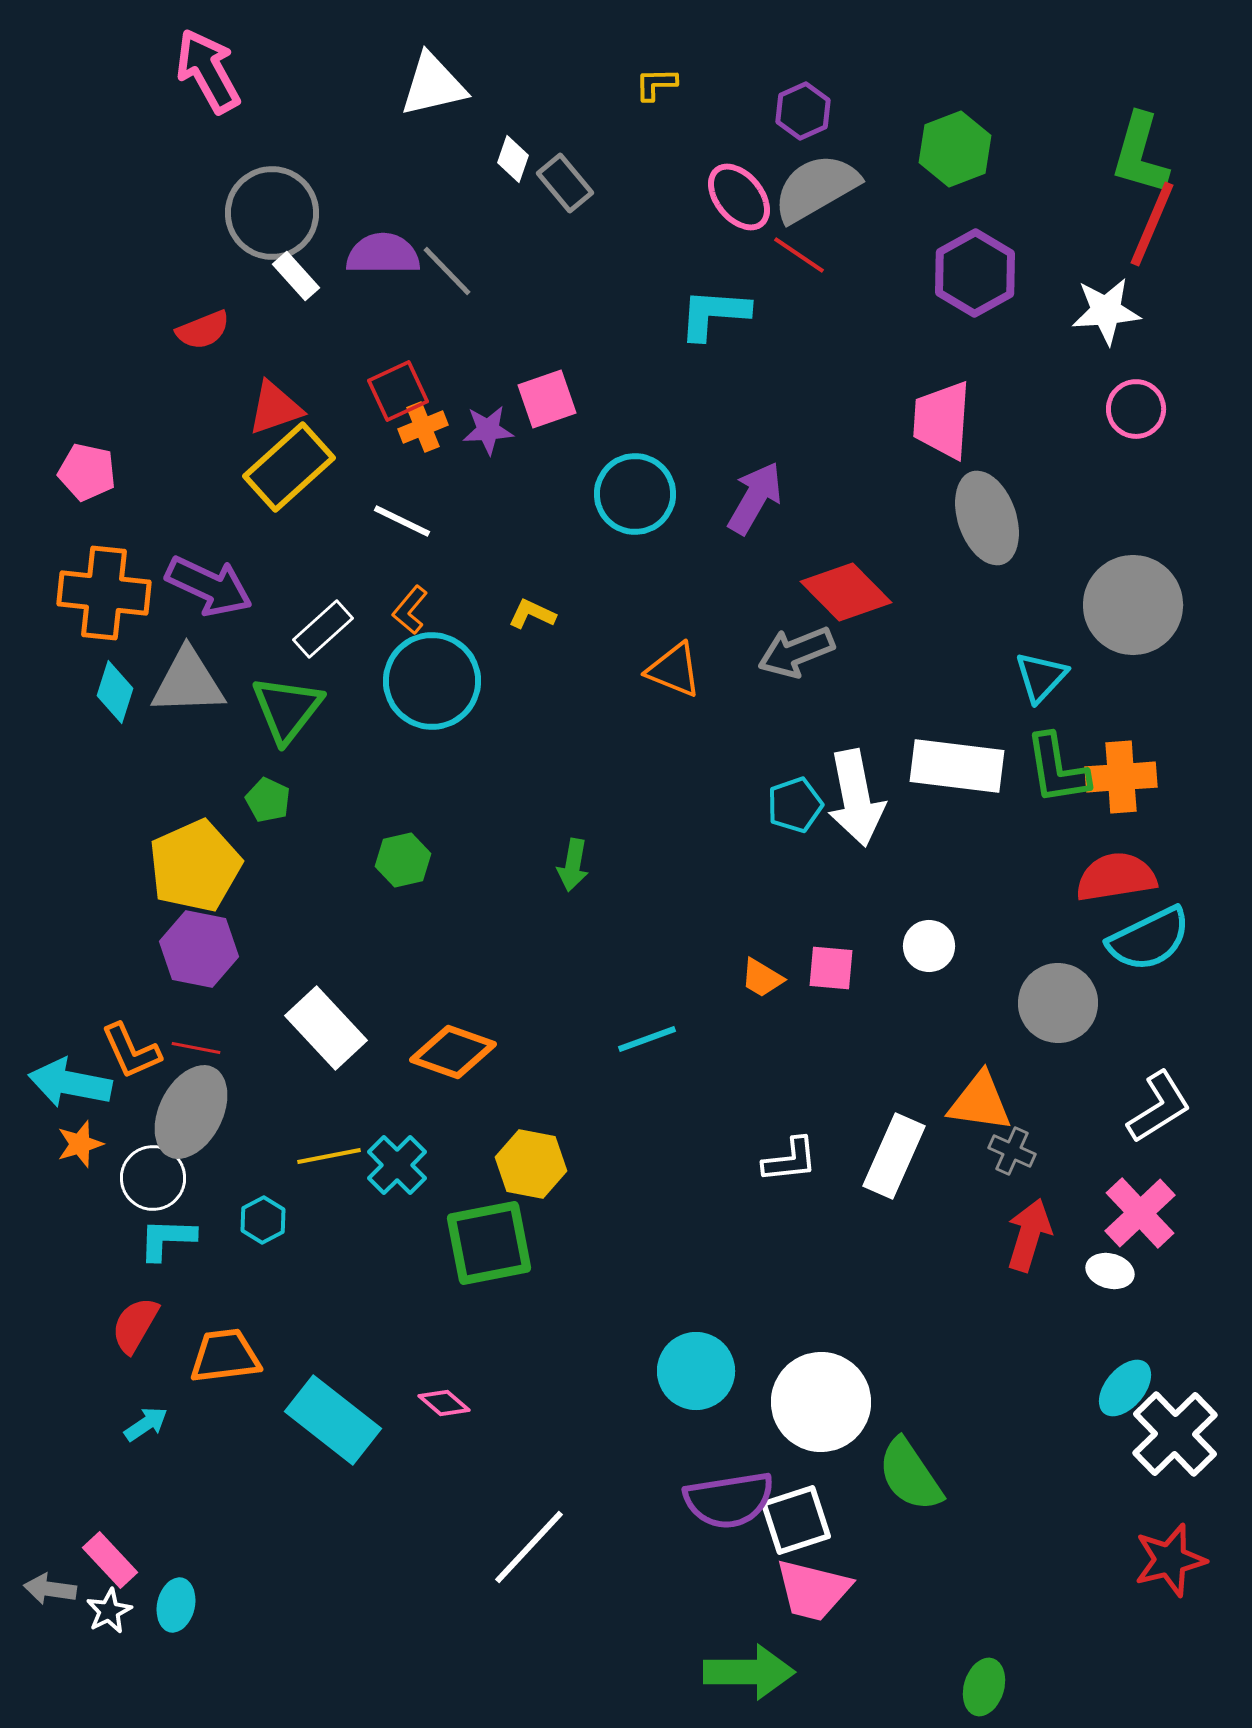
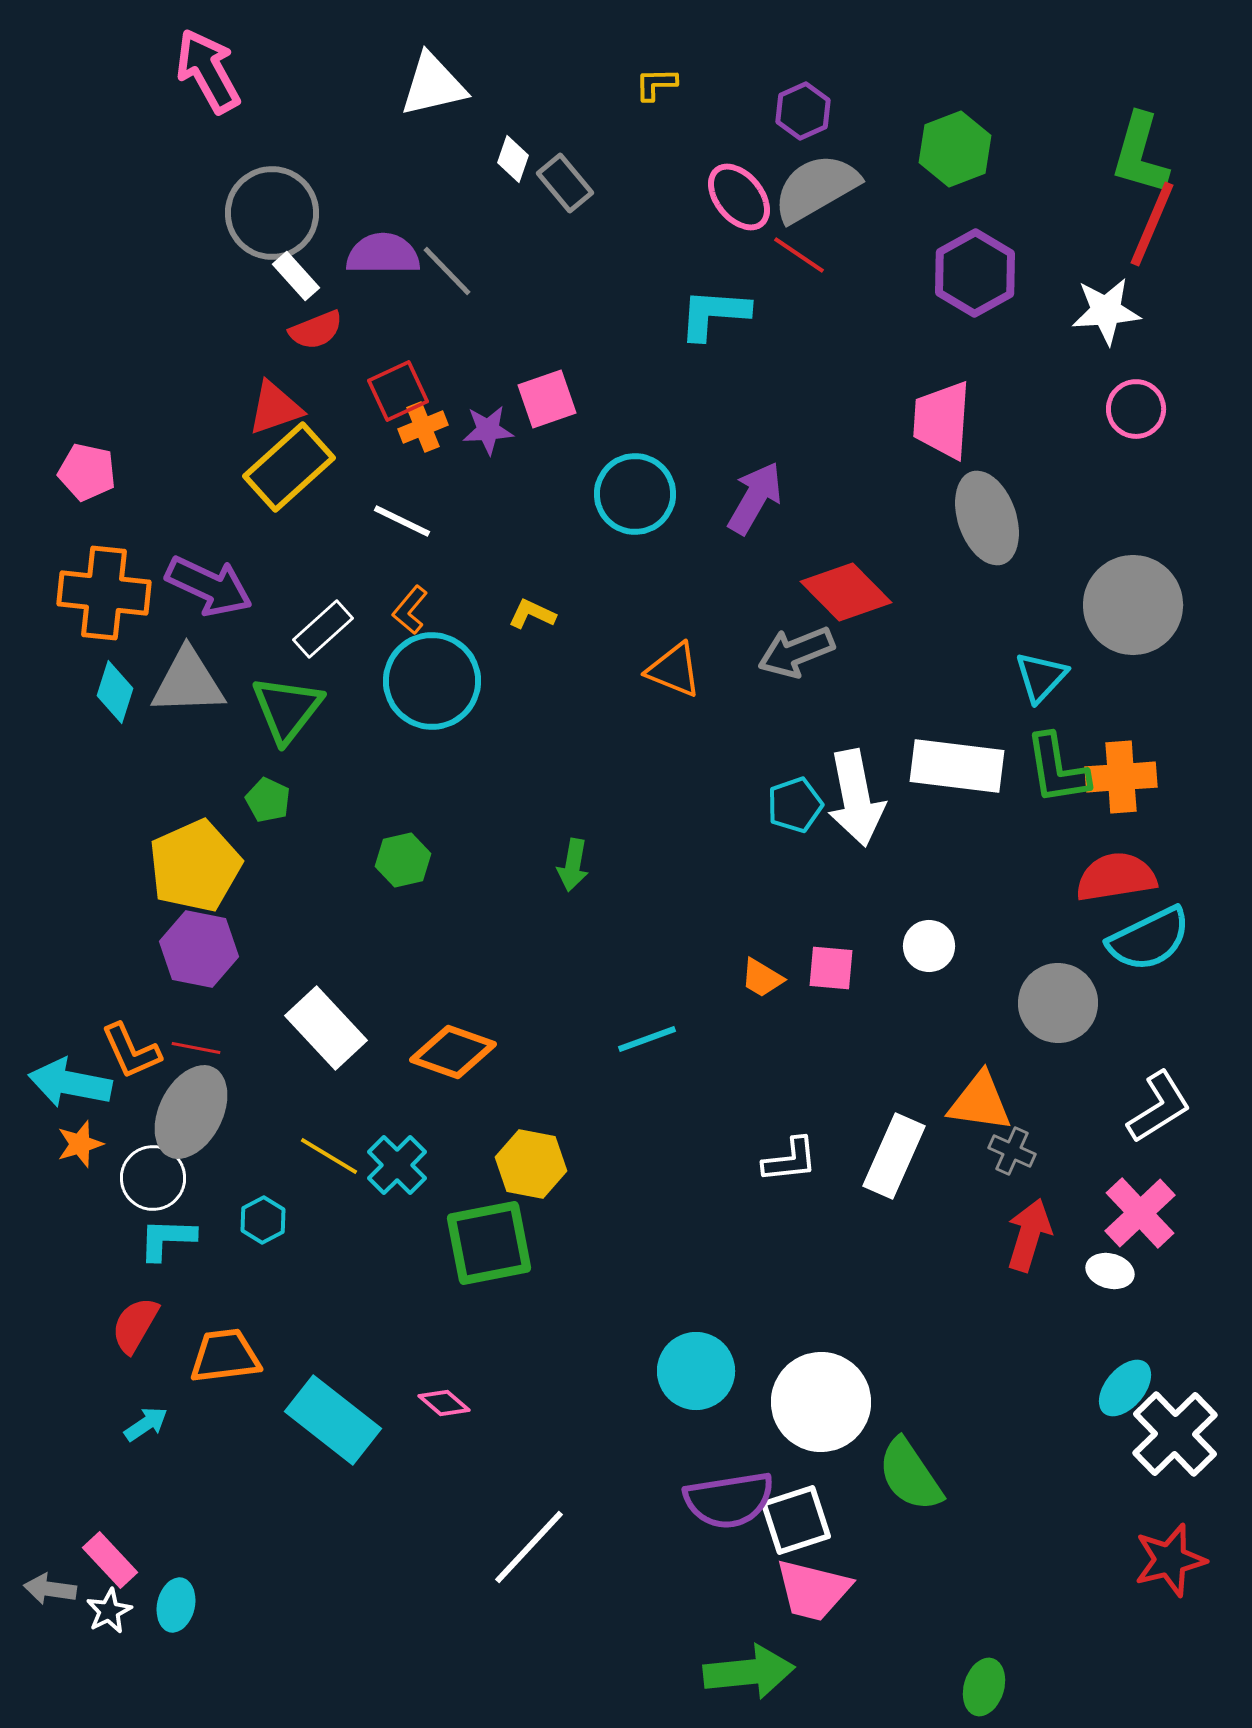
red semicircle at (203, 330): moved 113 px right
yellow line at (329, 1156): rotated 42 degrees clockwise
green arrow at (749, 1672): rotated 6 degrees counterclockwise
